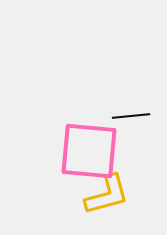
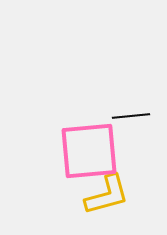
pink square: rotated 10 degrees counterclockwise
